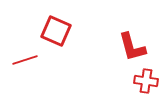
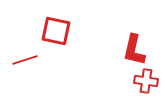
red square: rotated 12 degrees counterclockwise
red L-shape: moved 2 px right, 3 px down; rotated 28 degrees clockwise
